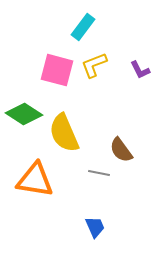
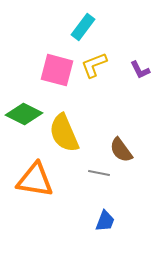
green diamond: rotated 6 degrees counterclockwise
blue trapezoid: moved 10 px right, 6 px up; rotated 45 degrees clockwise
